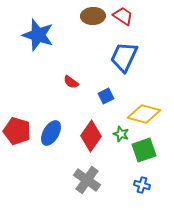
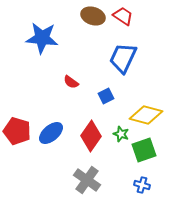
brown ellipse: rotated 20 degrees clockwise
blue star: moved 4 px right, 3 px down; rotated 12 degrees counterclockwise
blue trapezoid: moved 1 px left, 1 px down
yellow diamond: moved 2 px right, 1 px down
blue ellipse: rotated 20 degrees clockwise
